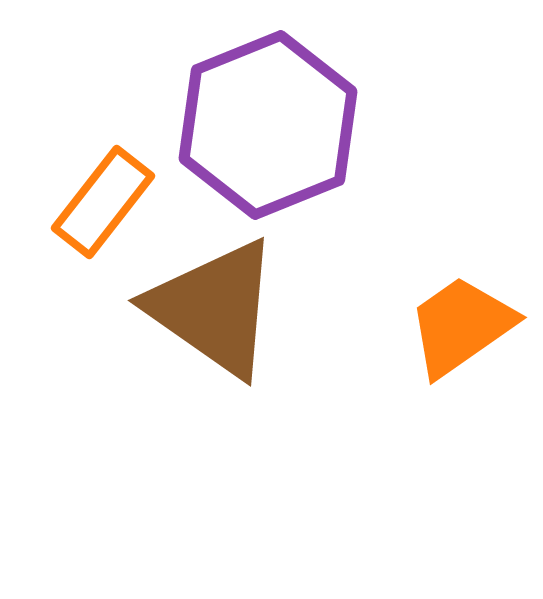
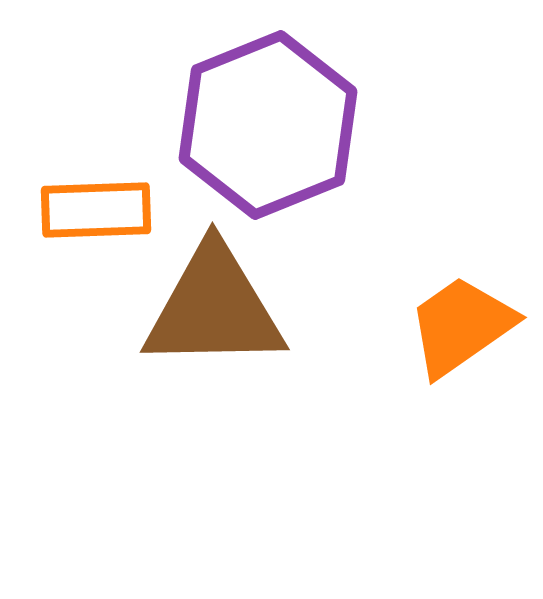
orange rectangle: moved 7 px left, 8 px down; rotated 50 degrees clockwise
brown triangle: rotated 36 degrees counterclockwise
